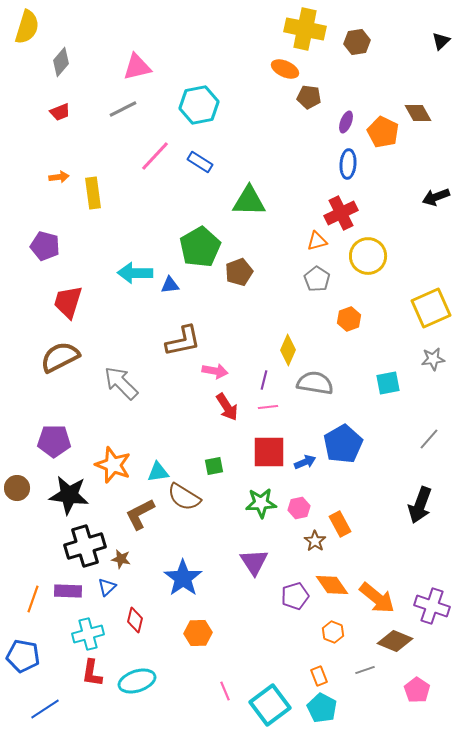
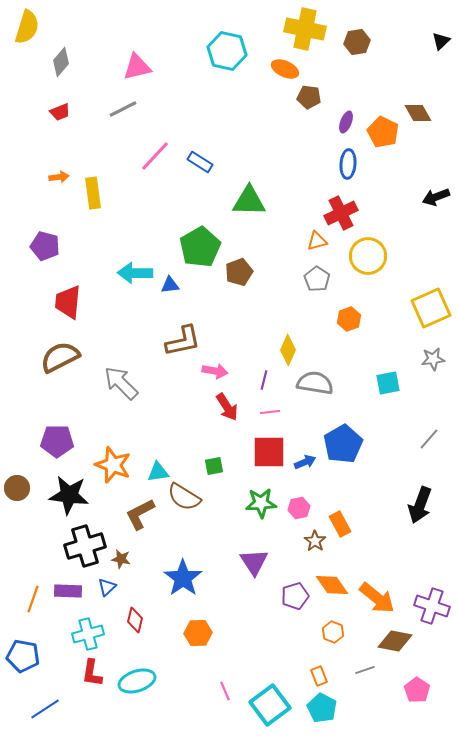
cyan hexagon at (199, 105): moved 28 px right, 54 px up; rotated 24 degrees clockwise
red trapezoid at (68, 302): rotated 12 degrees counterclockwise
pink line at (268, 407): moved 2 px right, 5 px down
purple pentagon at (54, 441): moved 3 px right
brown diamond at (395, 641): rotated 12 degrees counterclockwise
